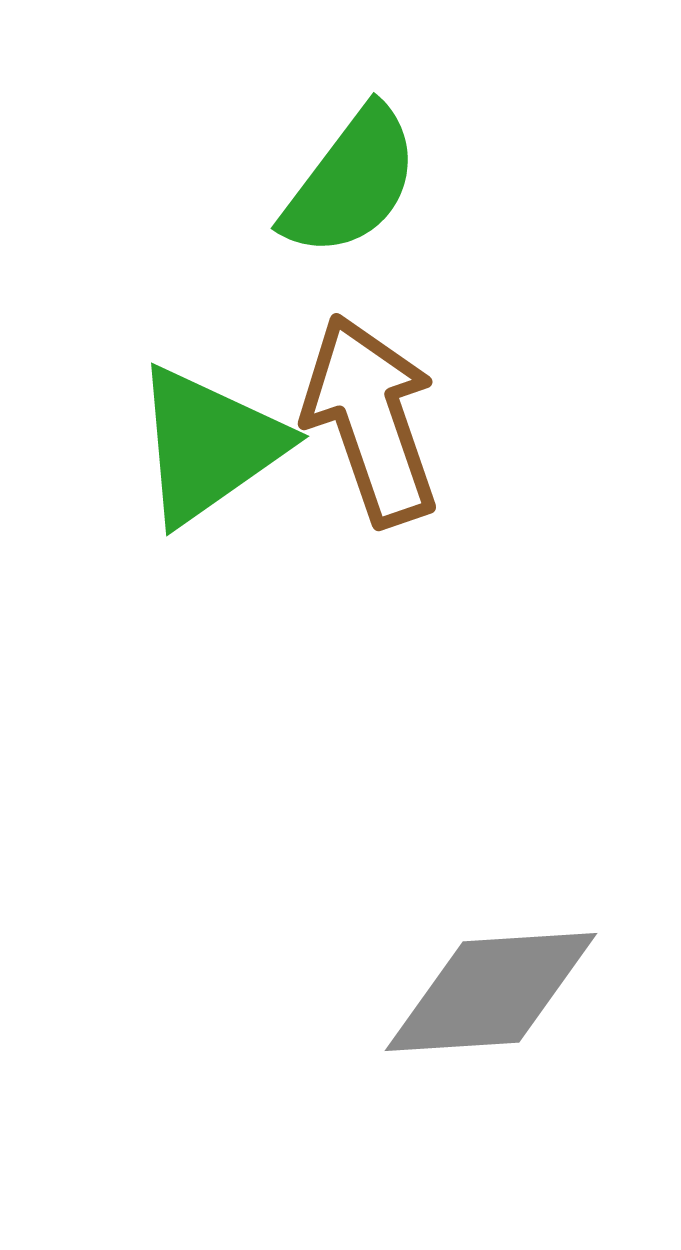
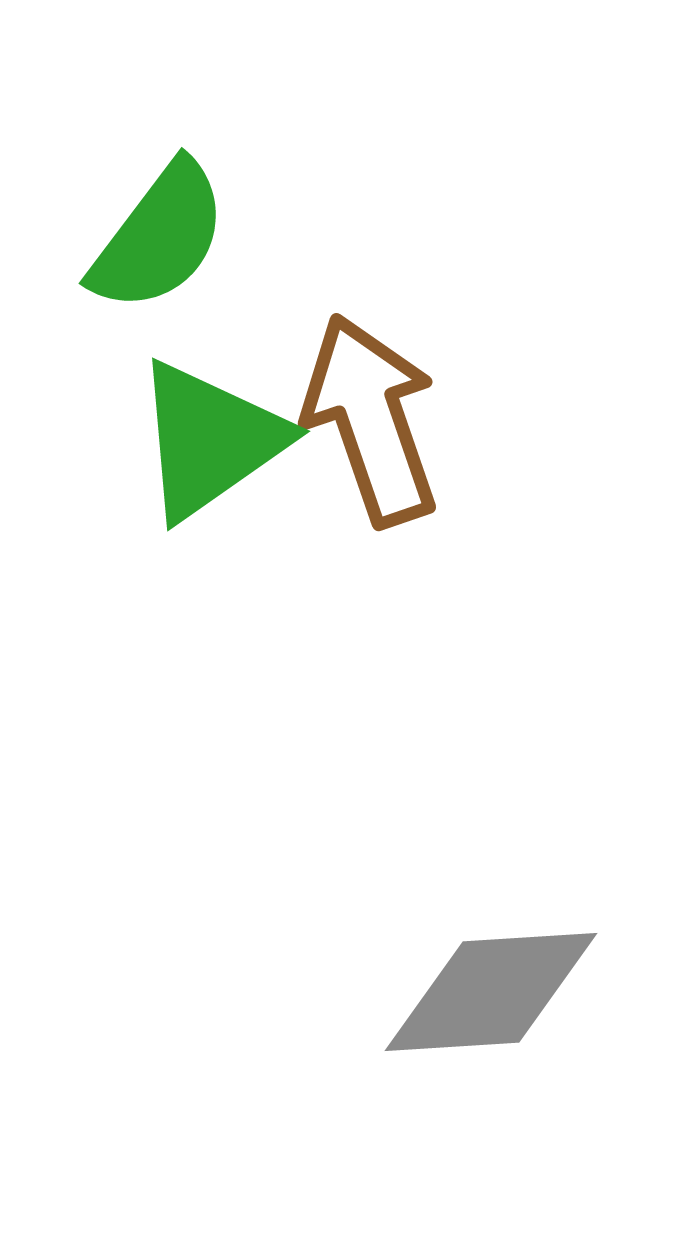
green semicircle: moved 192 px left, 55 px down
green triangle: moved 1 px right, 5 px up
